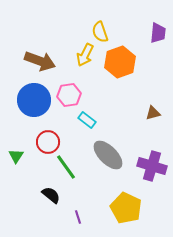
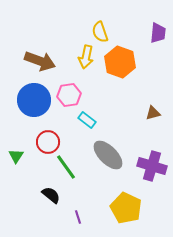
yellow arrow: moved 1 px right, 2 px down; rotated 15 degrees counterclockwise
orange hexagon: rotated 20 degrees counterclockwise
